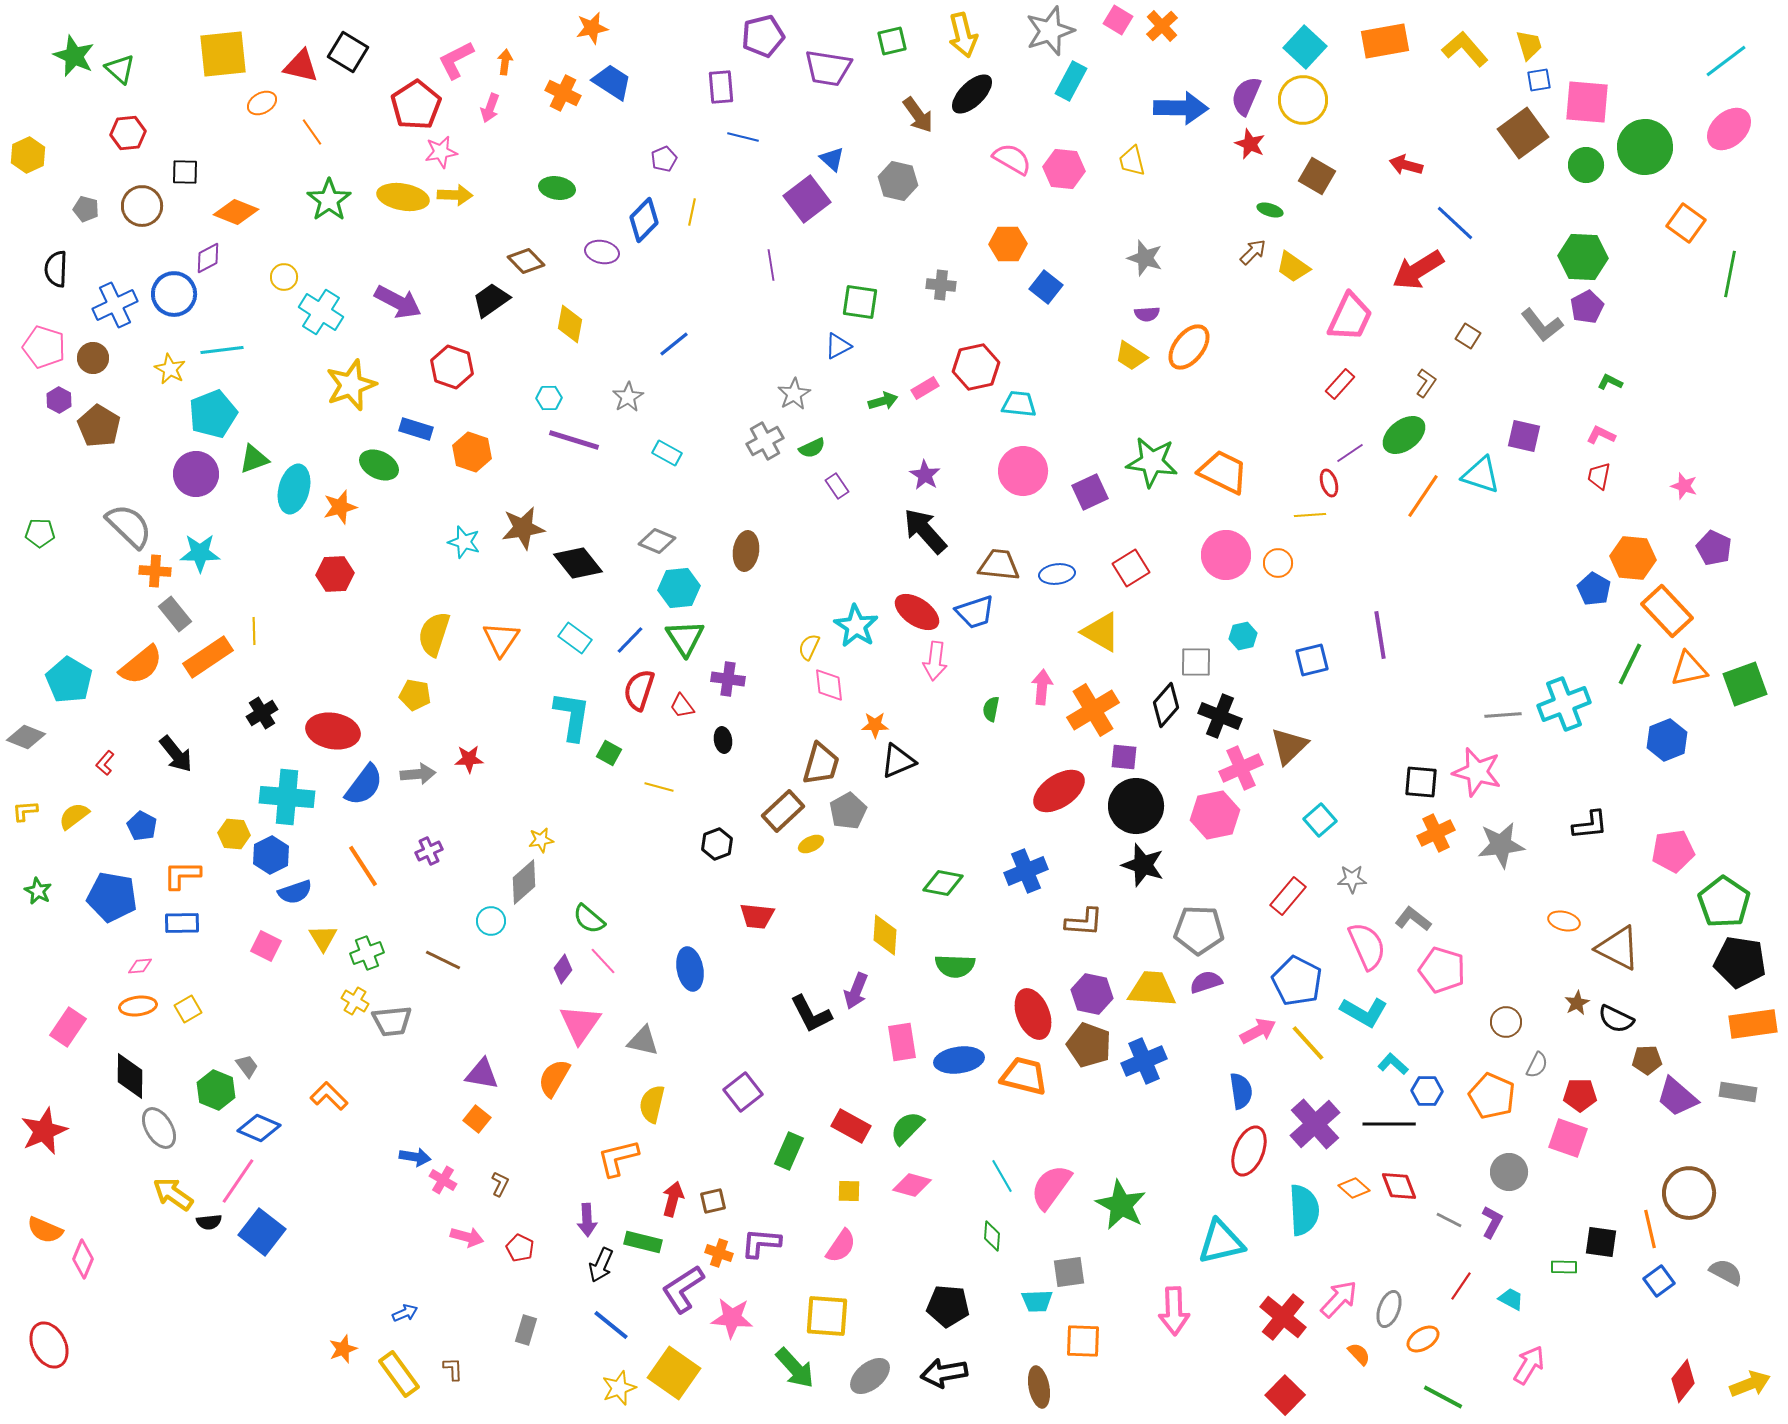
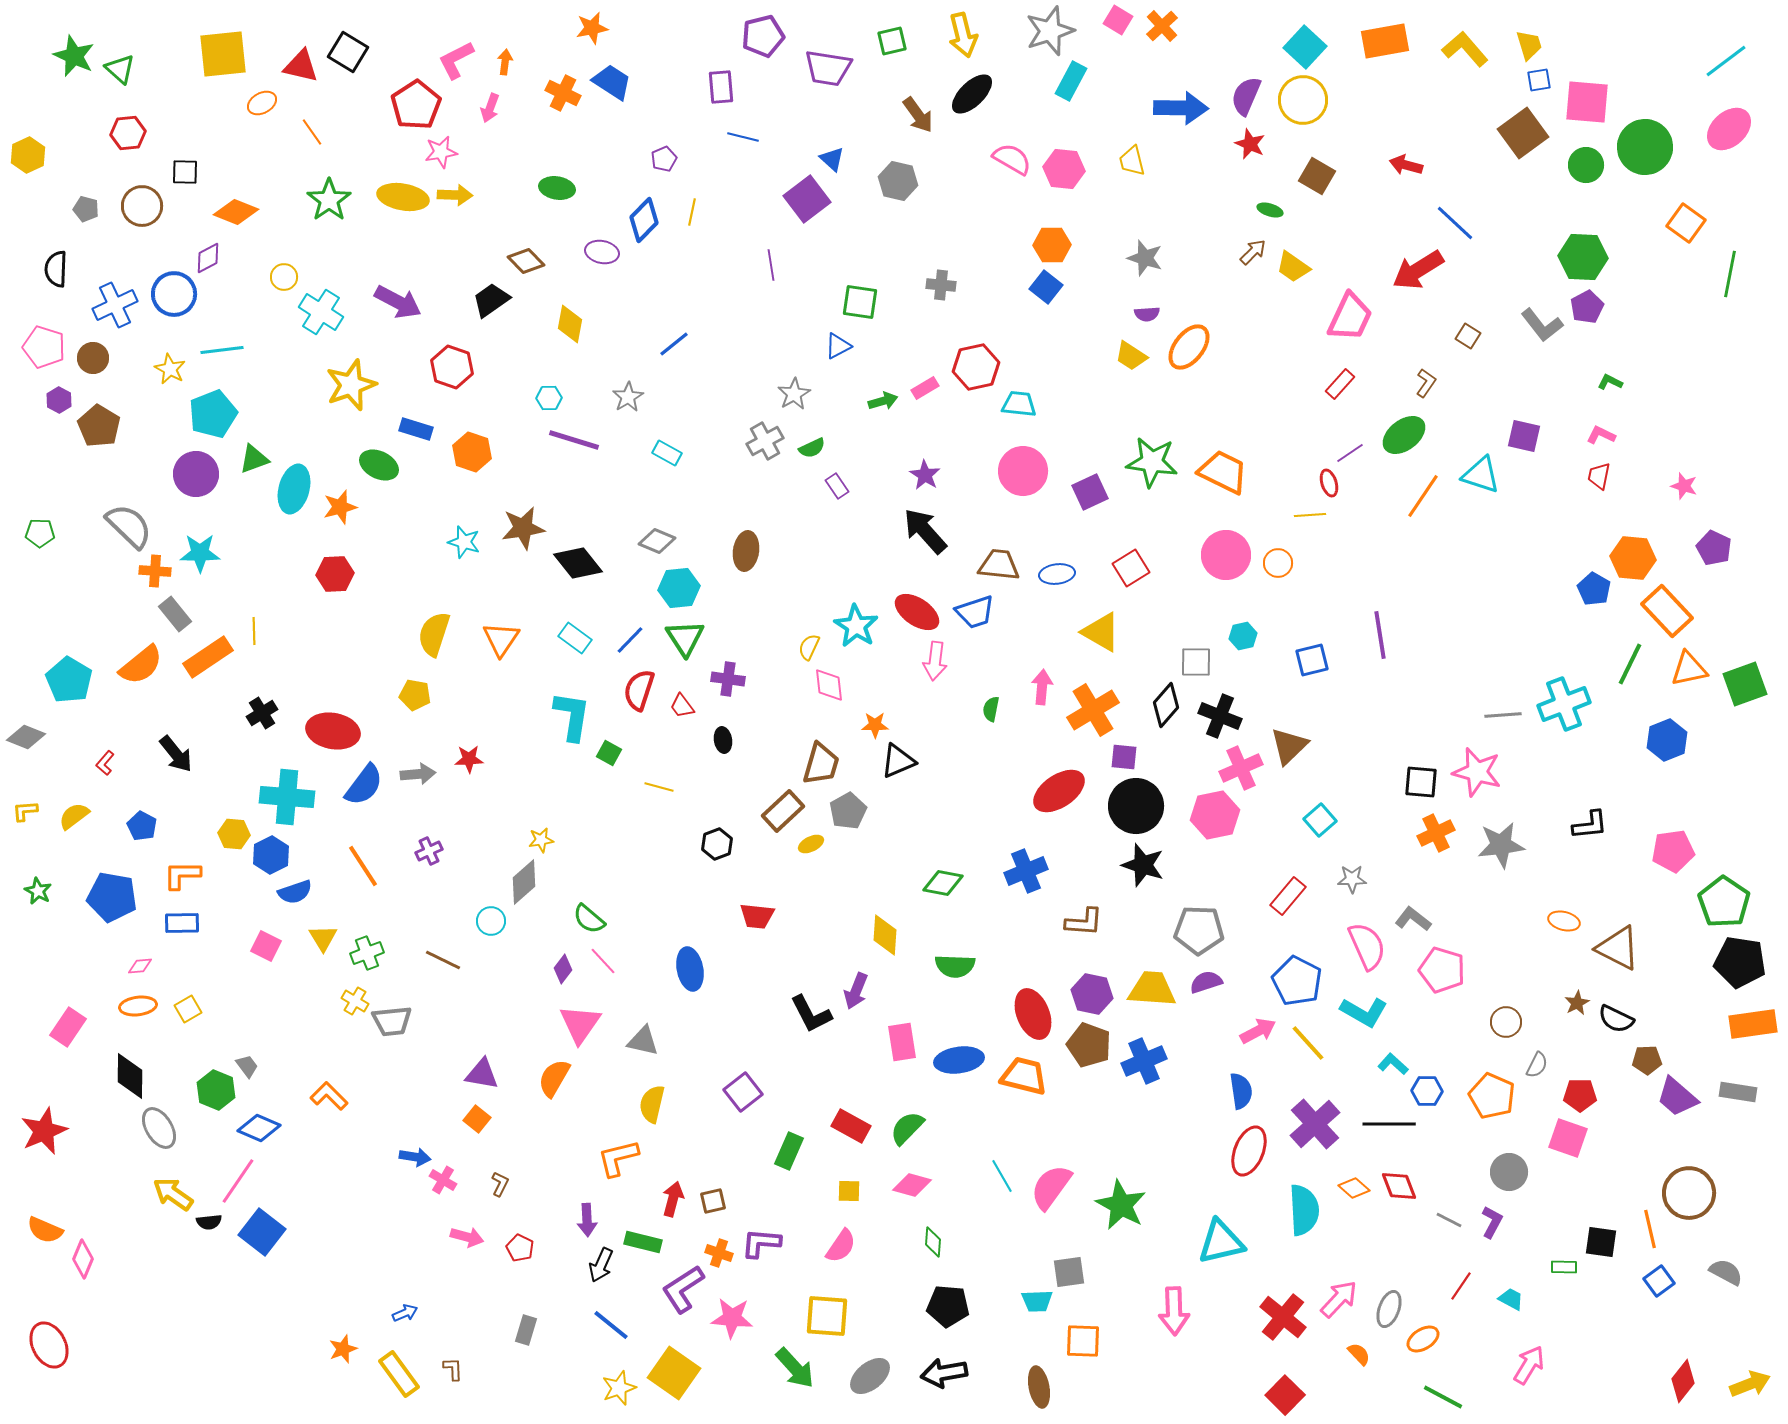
orange hexagon at (1008, 244): moved 44 px right, 1 px down
green diamond at (992, 1236): moved 59 px left, 6 px down
